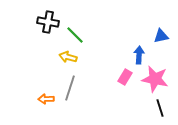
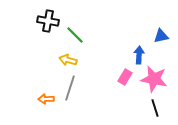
black cross: moved 1 px up
yellow arrow: moved 3 px down
pink star: moved 1 px left
black line: moved 5 px left
